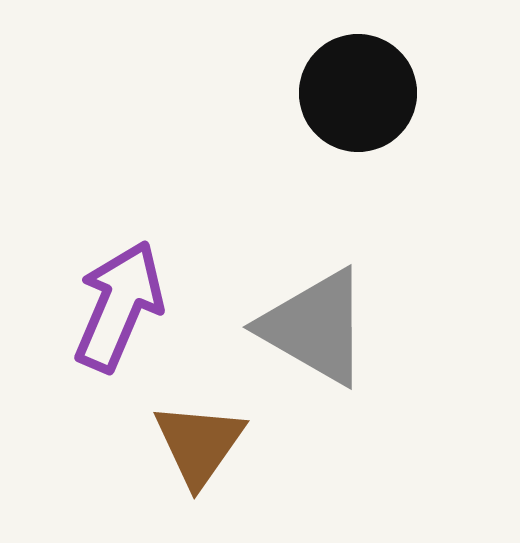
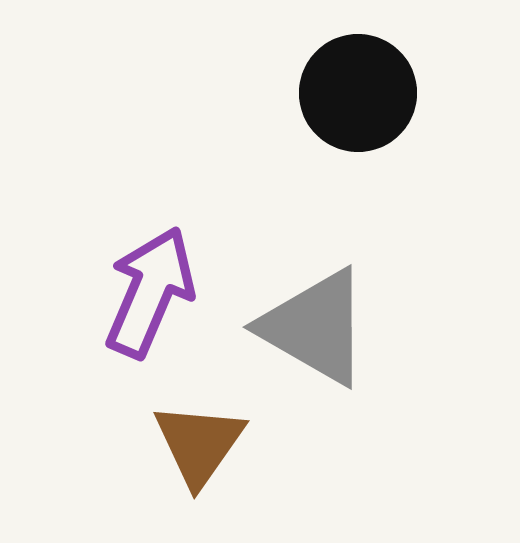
purple arrow: moved 31 px right, 14 px up
